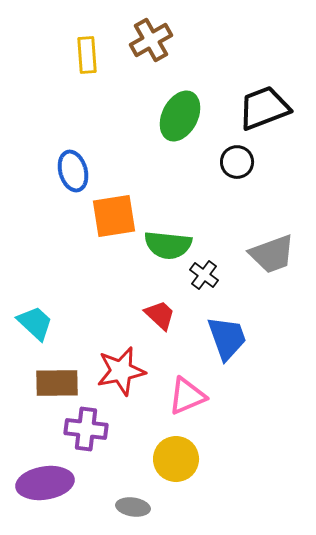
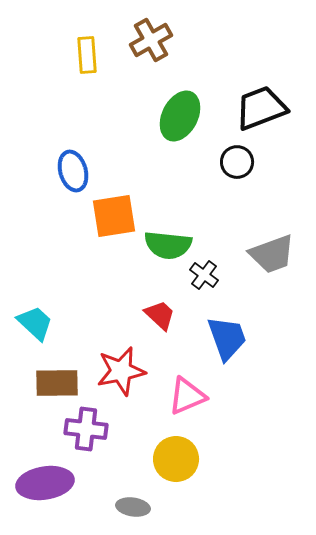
black trapezoid: moved 3 px left
